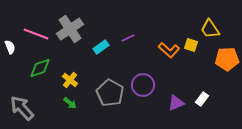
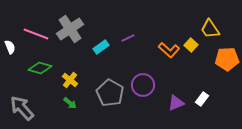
yellow square: rotated 24 degrees clockwise
green diamond: rotated 35 degrees clockwise
